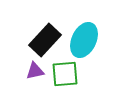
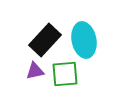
cyan ellipse: rotated 36 degrees counterclockwise
